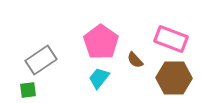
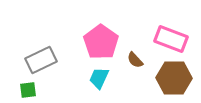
gray rectangle: rotated 8 degrees clockwise
cyan trapezoid: rotated 15 degrees counterclockwise
